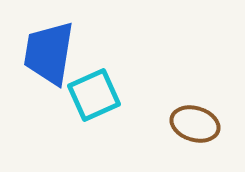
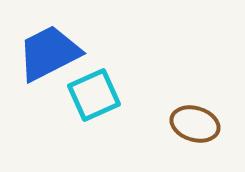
blue trapezoid: rotated 54 degrees clockwise
